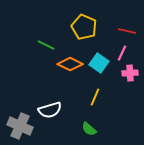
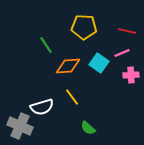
yellow pentagon: rotated 20 degrees counterclockwise
green line: rotated 30 degrees clockwise
pink line: rotated 42 degrees clockwise
orange diamond: moved 2 px left, 2 px down; rotated 30 degrees counterclockwise
pink cross: moved 1 px right, 2 px down
yellow line: moved 23 px left; rotated 60 degrees counterclockwise
white semicircle: moved 8 px left, 3 px up
green semicircle: moved 1 px left, 1 px up
